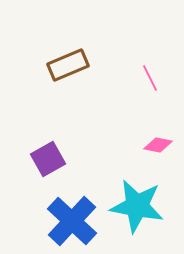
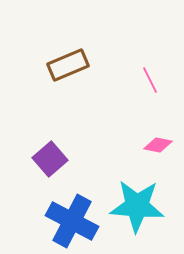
pink line: moved 2 px down
purple square: moved 2 px right; rotated 12 degrees counterclockwise
cyan star: rotated 6 degrees counterclockwise
blue cross: rotated 15 degrees counterclockwise
